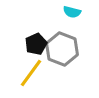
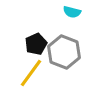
gray hexagon: moved 2 px right, 3 px down
